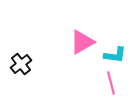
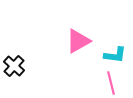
pink triangle: moved 4 px left, 1 px up
black cross: moved 7 px left, 2 px down; rotated 10 degrees counterclockwise
